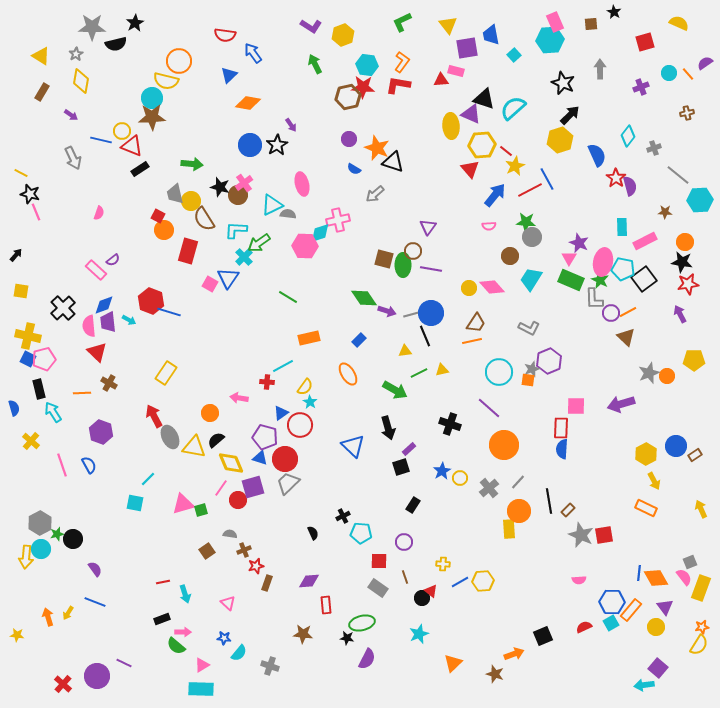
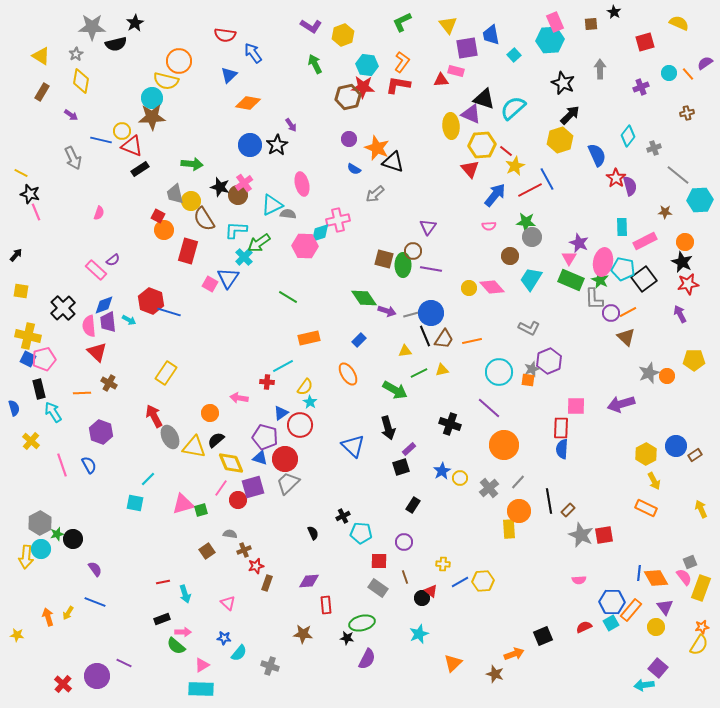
black star at (682, 262): rotated 15 degrees clockwise
brown trapezoid at (476, 323): moved 32 px left, 16 px down
